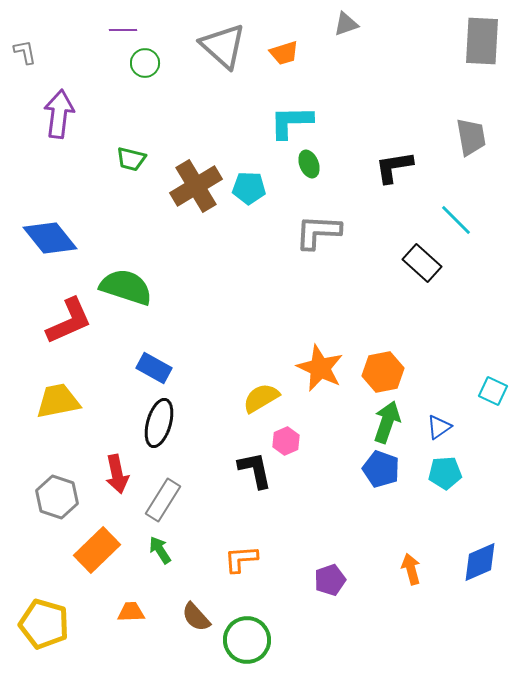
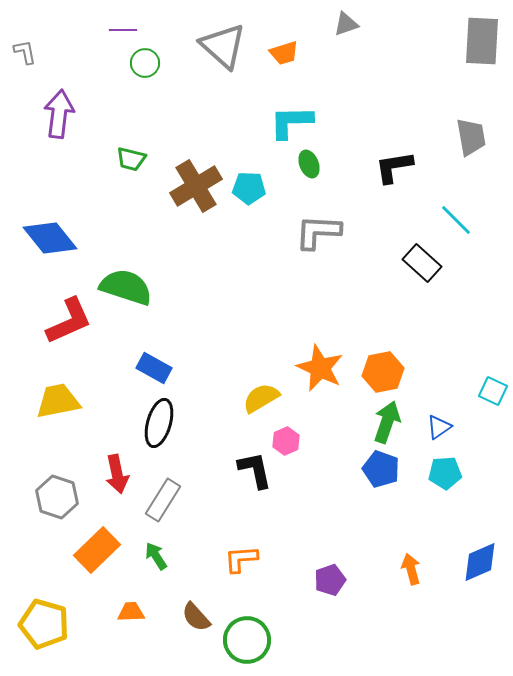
green arrow at (160, 550): moved 4 px left, 6 px down
